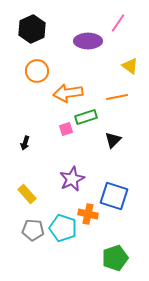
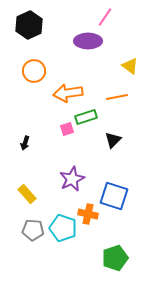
pink line: moved 13 px left, 6 px up
black hexagon: moved 3 px left, 4 px up
orange circle: moved 3 px left
pink square: moved 1 px right
